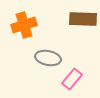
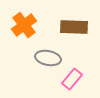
brown rectangle: moved 9 px left, 8 px down
orange cross: rotated 20 degrees counterclockwise
